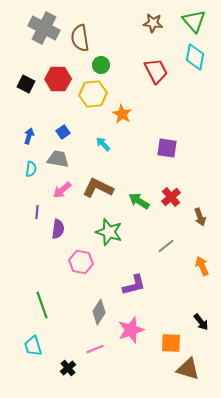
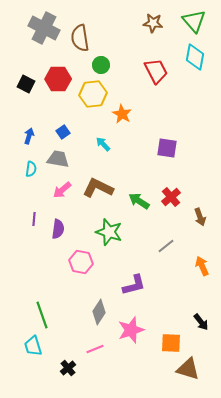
purple line: moved 3 px left, 7 px down
green line: moved 10 px down
